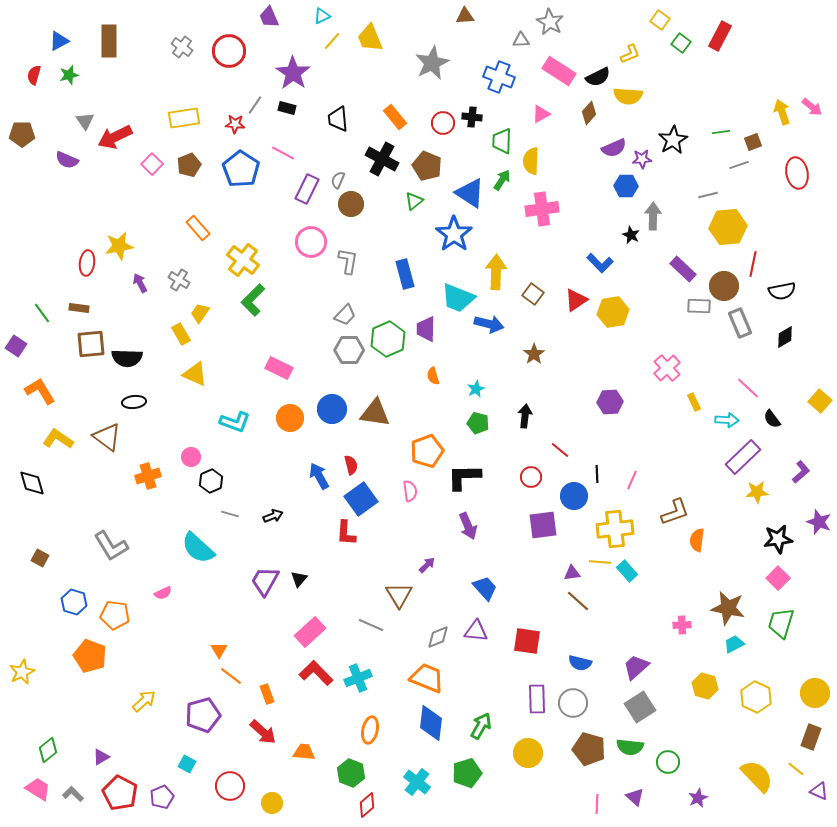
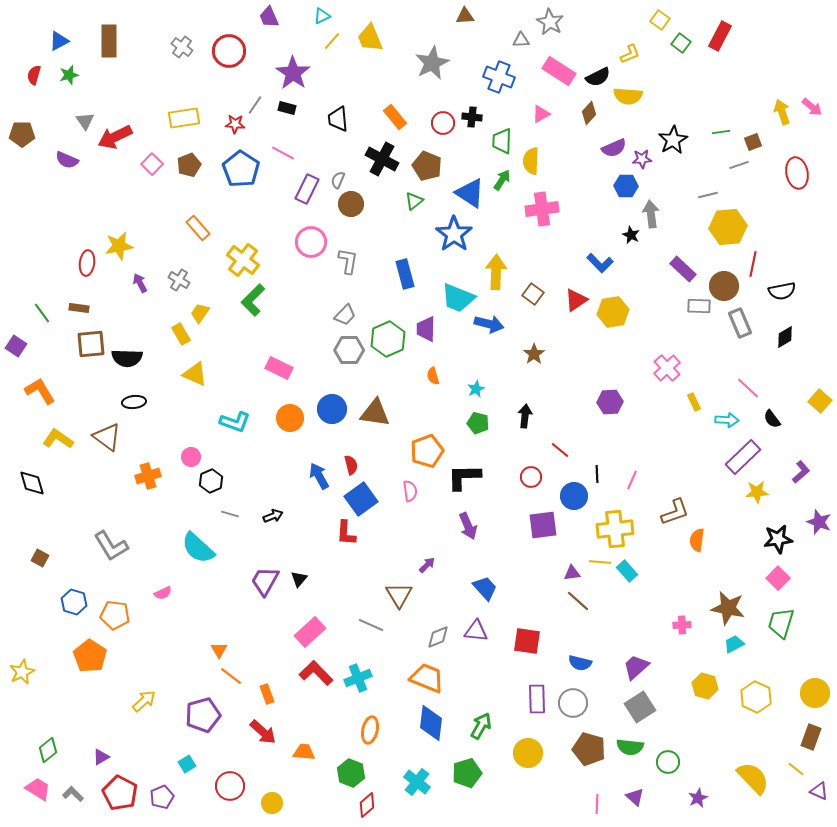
gray arrow at (653, 216): moved 2 px left, 2 px up; rotated 8 degrees counterclockwise
orange pentagon at (90, 656): rotated 12 degrees clockwise
cyan square at (187, 764): rotated 30 degrees clockwise
yellow semicircle at (757, 776): moved 4 px left, 2 px down
